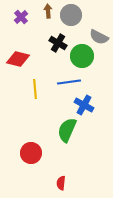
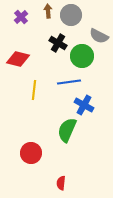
gray semicircle: moved 1 px up
yellow line: moved 1 px left, 1 px down; rotated 12 degrees clockwise
